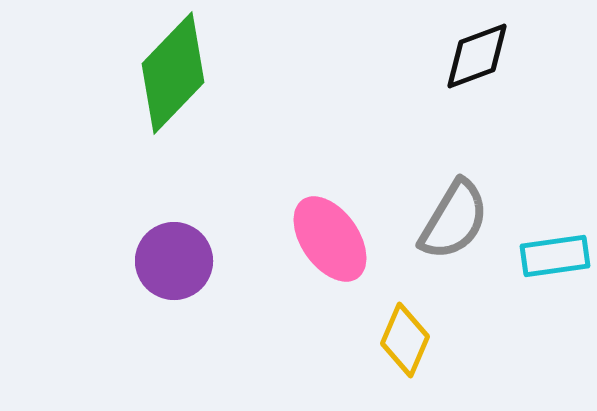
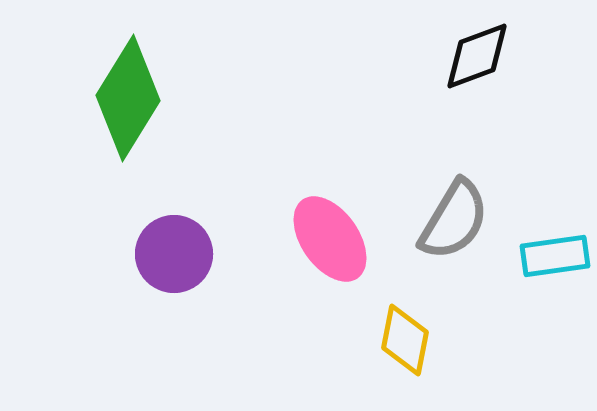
green diamond: moved 45 px left, 25 px down; rotated 12 degrees counterclockwise
purple circle: moved 7 px up
yellow diamond: rotated 12 degrees counterclockwise
